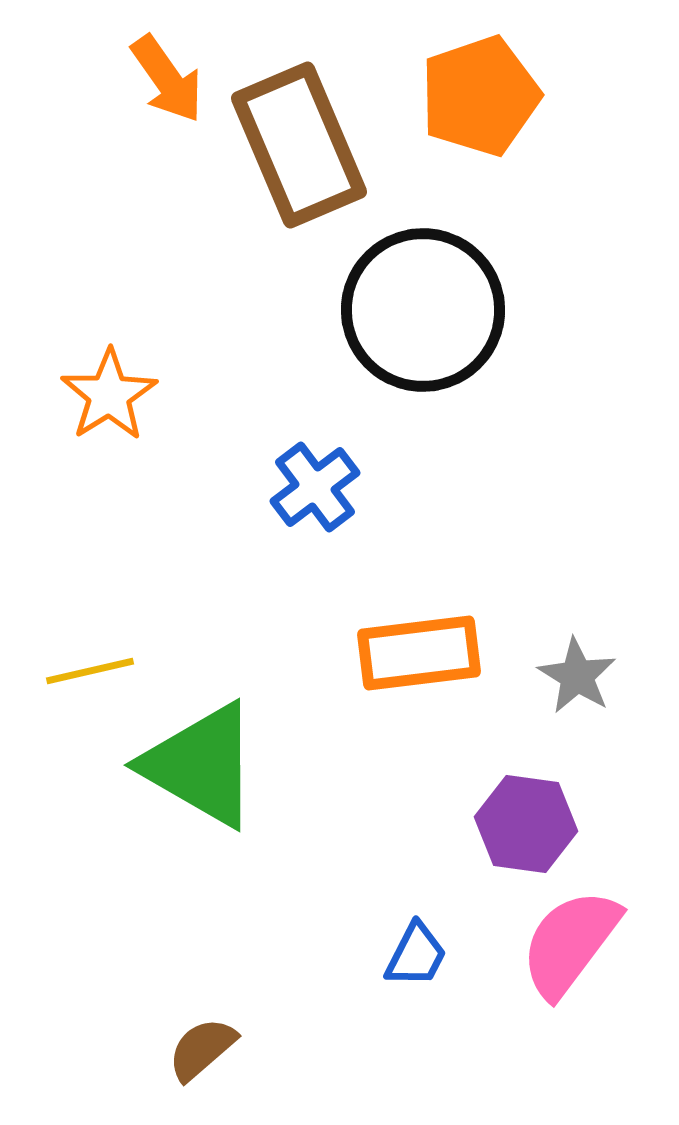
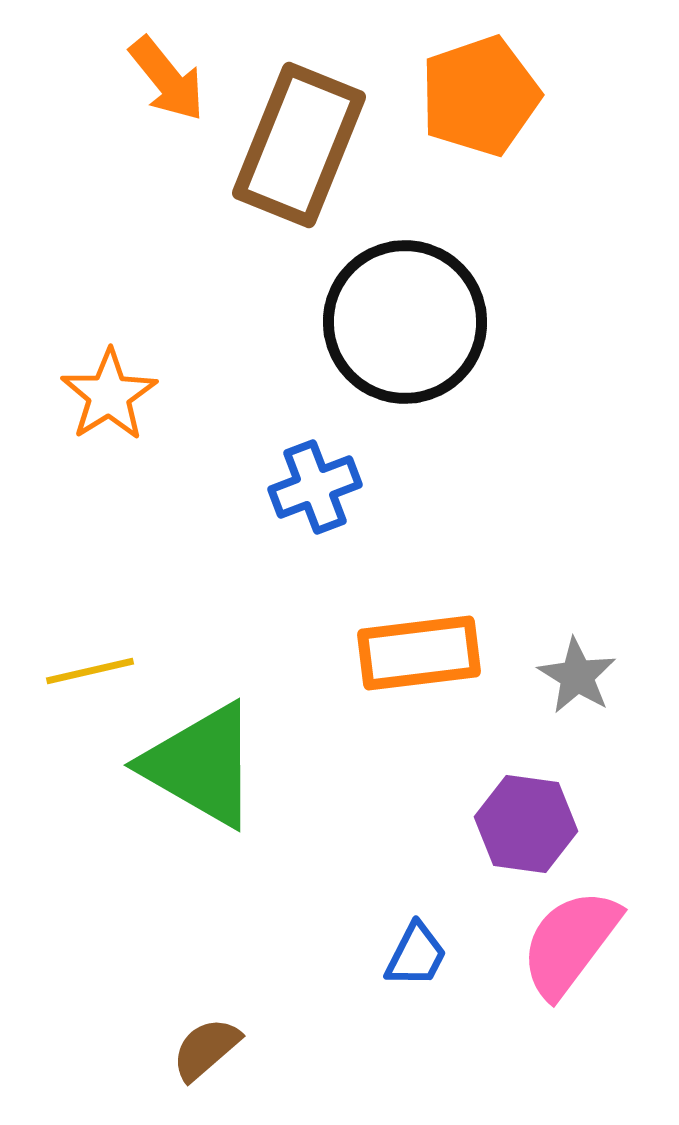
orange arrow: rotated 4 degrees counterclockwise
brown rectangle: rotated 45 degrees clockwise
black circle: moved 18 px left, 12 px down
blue cross: rotated 16 degrees clockwise
brown semicircle: moved 4 px right
